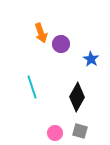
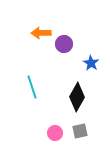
orange arrow: rotated 108 degrees clockwise
purple circle: moved 3 px right
blue star: moved 4 px down
gray square: rotated 28 degrees counterclockwise
